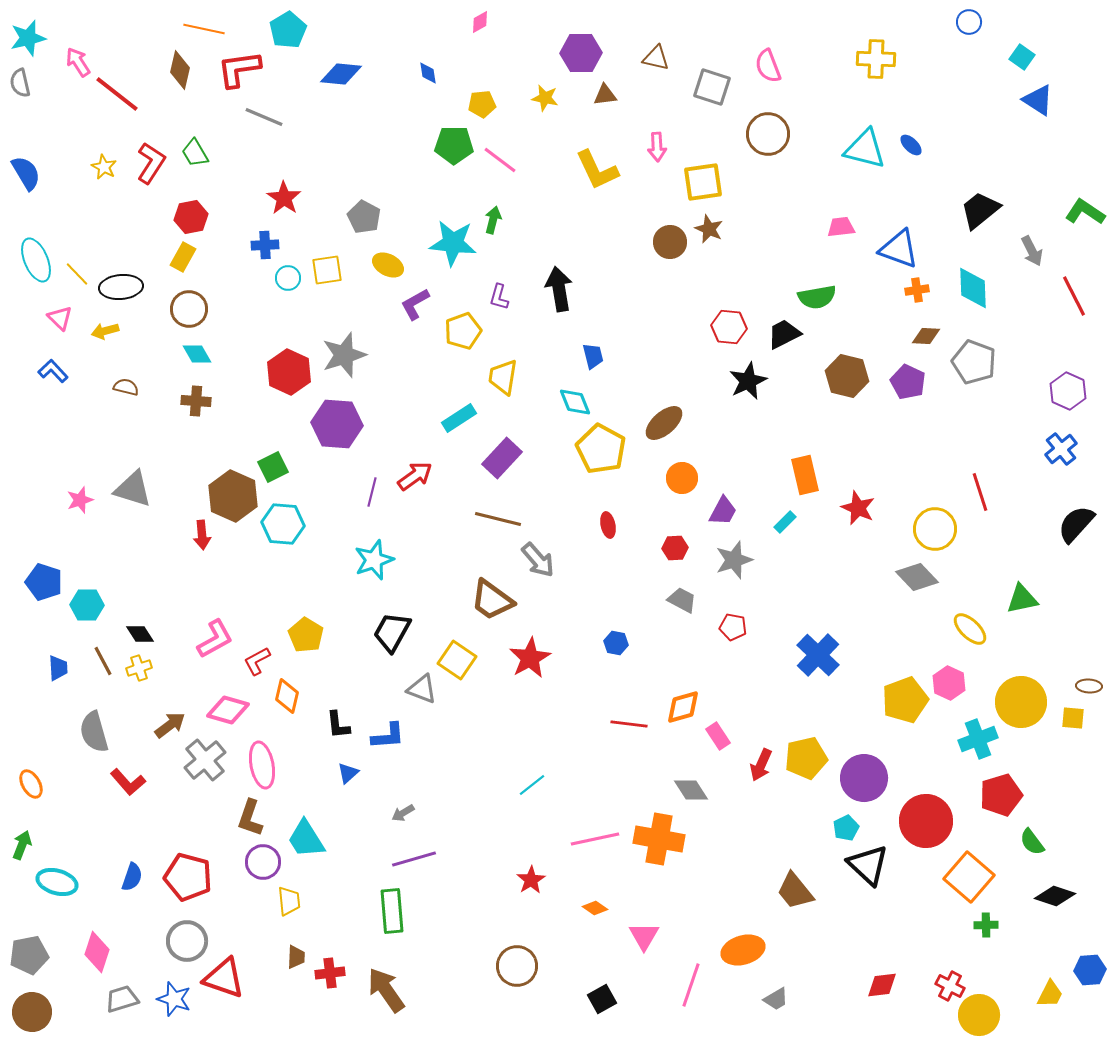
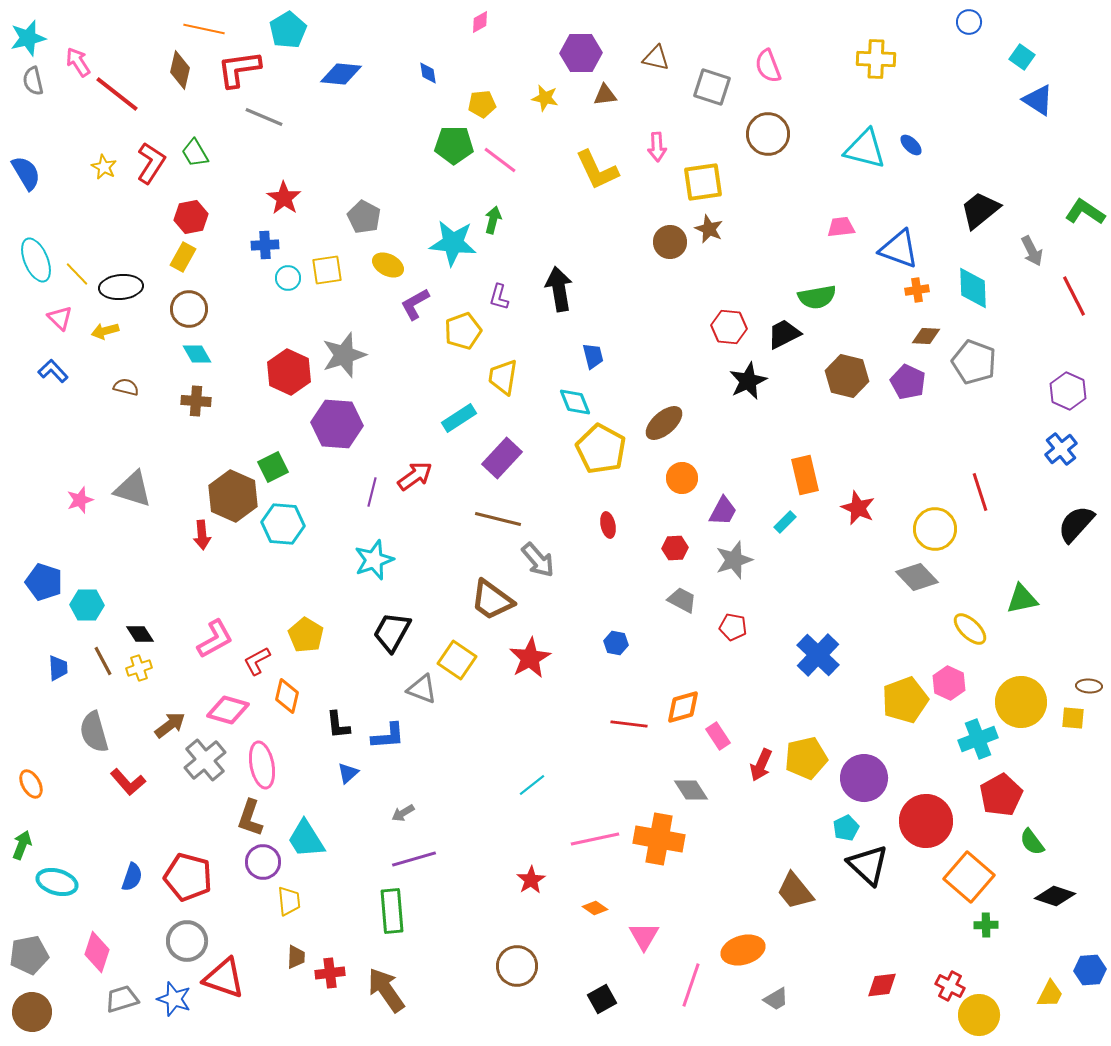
gray semicircle at (20, 83): moved 13 px right, 2 px up
red pentagon at (1001, 795): rotated 12 degrees counterclockwise
